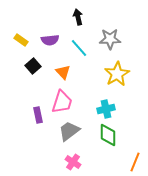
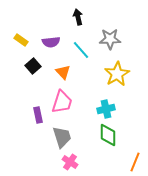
purple semicircle: moved 1 px right, 2 px down
cyan line: moved 2 px right, 2 px down
gray trapezoid: moved 7 px left, 6 px down; rotated 110 degrees clockwise
pink cross: moved 3 px left
